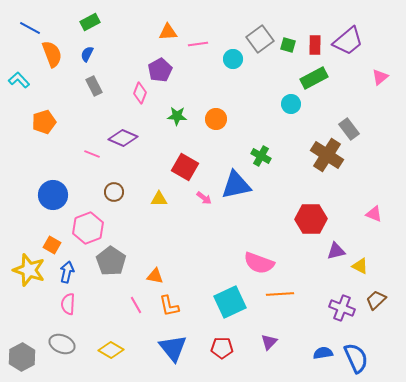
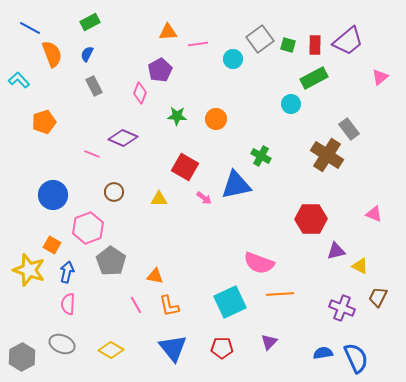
brown trapezoid at (376, 300): moved 2 px right, 3 px up; rotated 20 degrees counterclockwise
